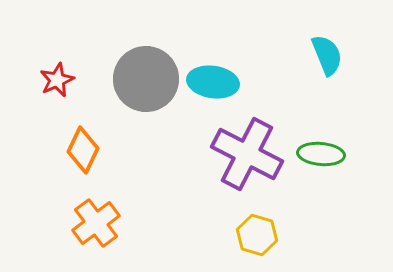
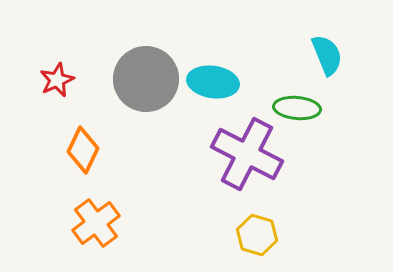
green ellipse: moved 24 px left, 46 px up
